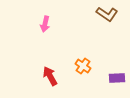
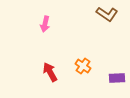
red arrow: moved 4 px up
